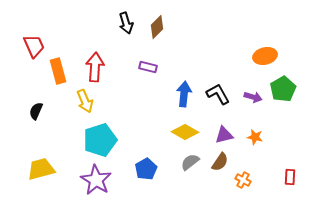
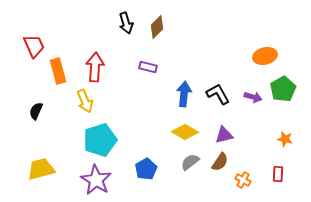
orange star: moved 30 px right, 2 px down
red rectangle: moved 12 px left, 3 px up
